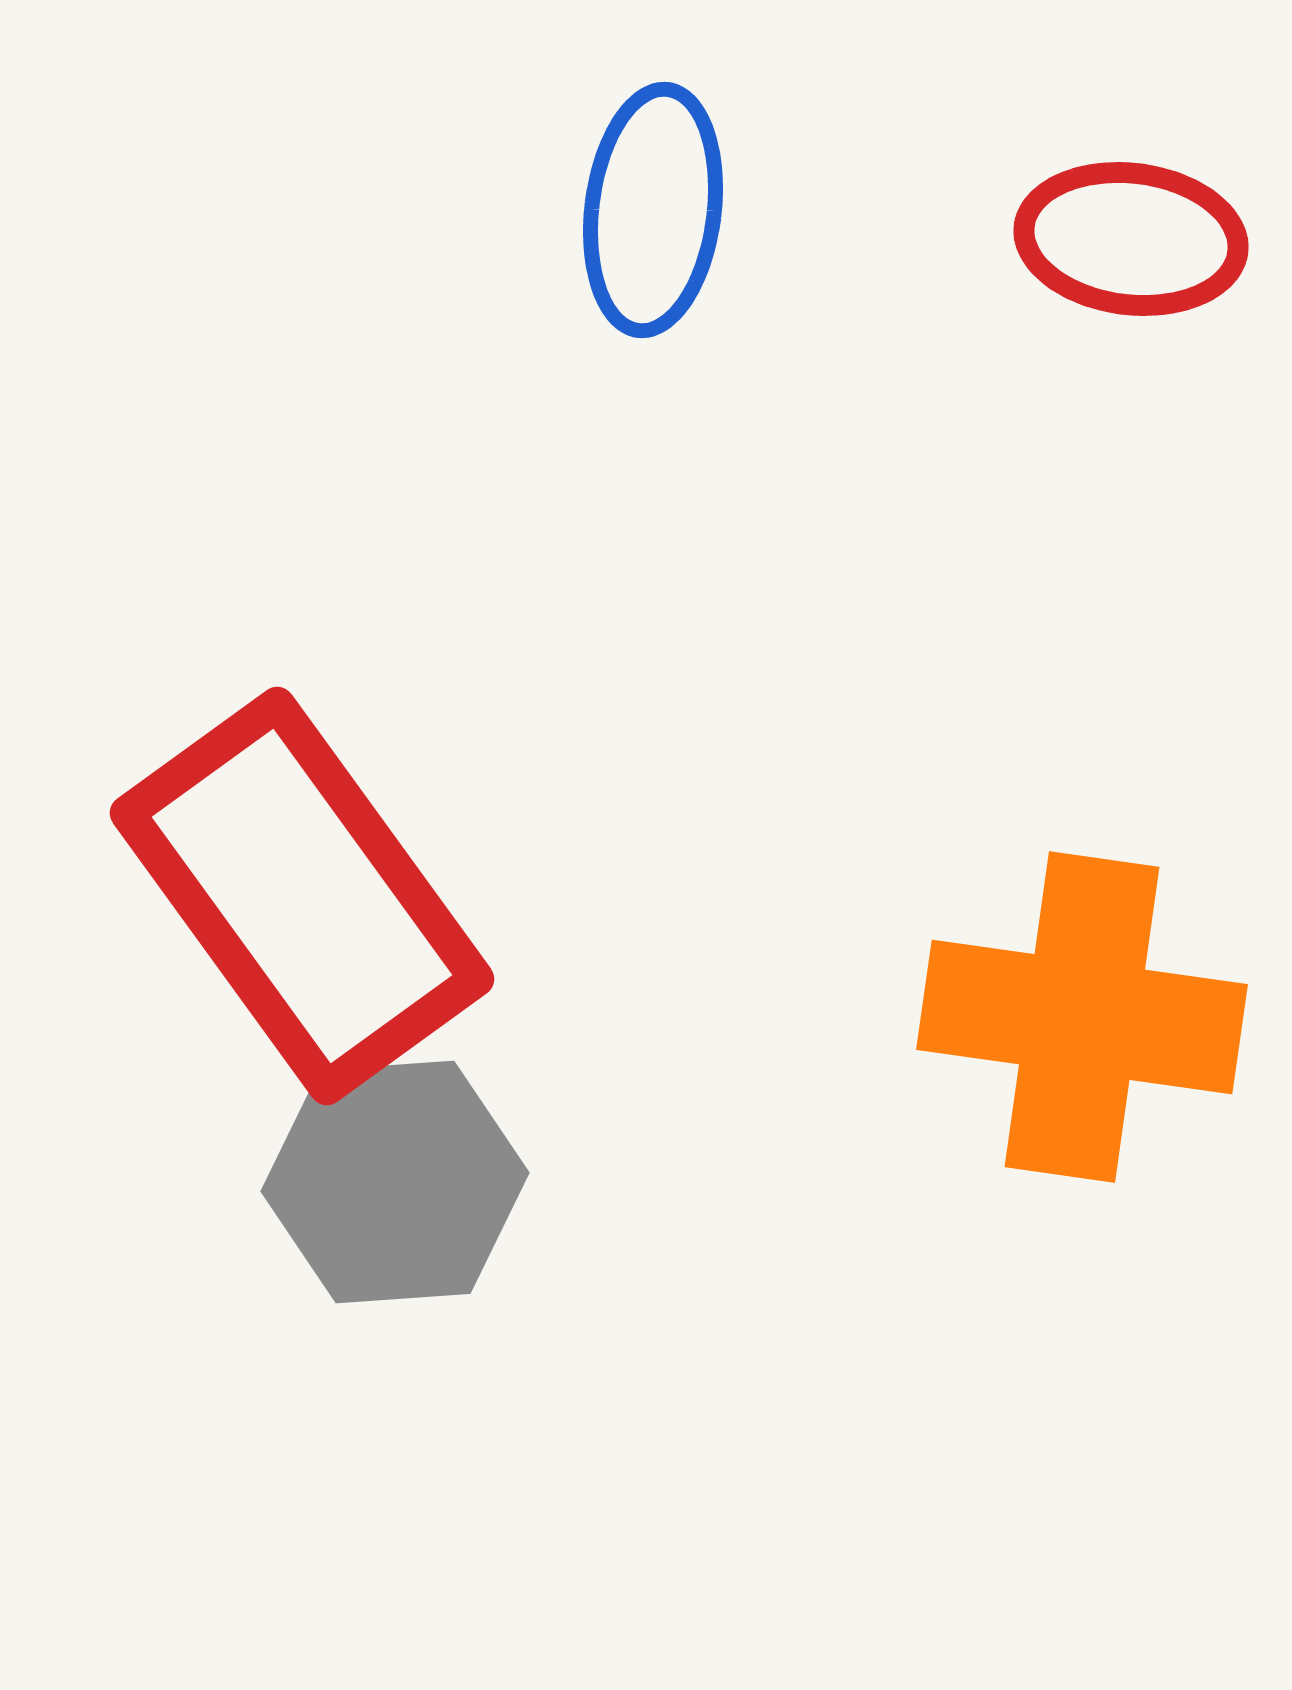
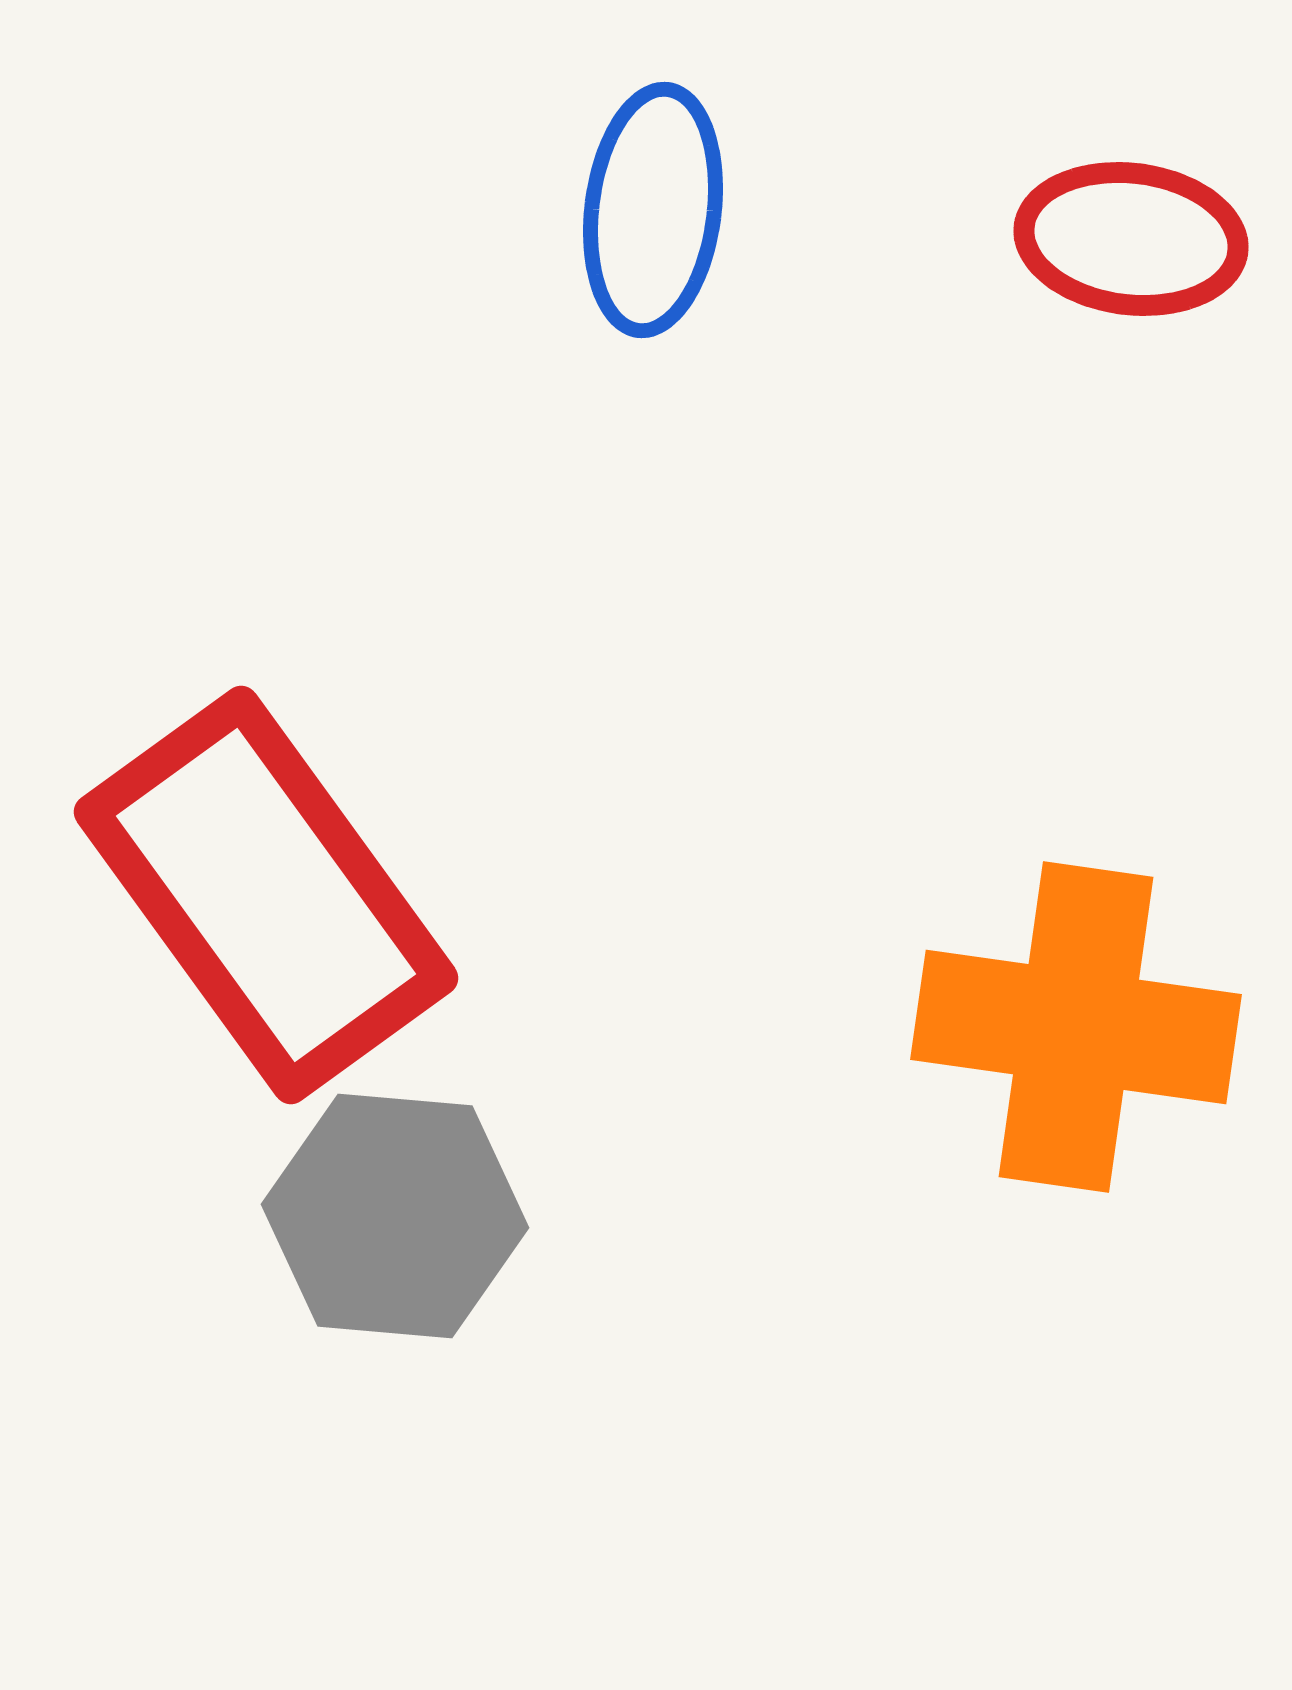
red rectangle: moved 36 px left, 1 px up
orange cross: moved 6 px left, 10 px down
gray hexagon: moved 34 px down; rotated 9 degrees clockwise
